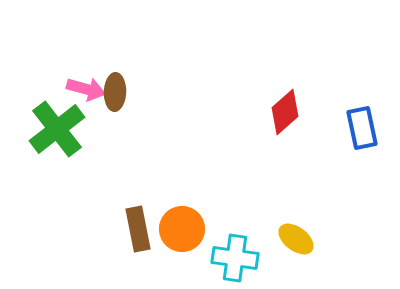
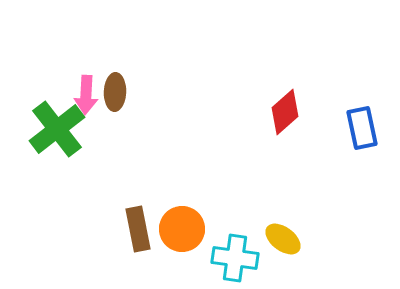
pink arrow: moved 6 px down; rotated 78 degrees clockwise
yellow ellipse: moved 13 px left
